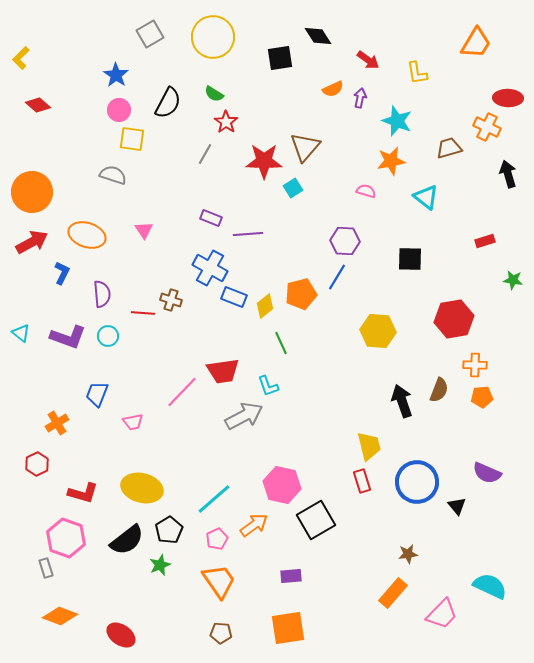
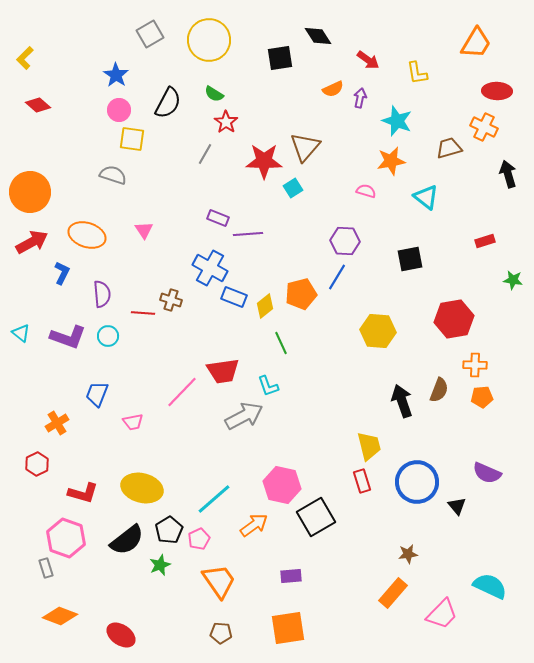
yellow circle at (213, 37): moved 4 px left, 3 px down
yellow L-shape at (21, 58): moved 4 px right
red ellipse at (508, 98): moved 11 px left, 7 px up
orange cross at (487, 127): moved 3 px left
orange circle at (32, 192): moved 2 px left
purple rectangle at (211, 218): moved 7 px right
black square at (410, 259): rotated 12 degrees counterclockwise
black square at (316, 520): moved 3 px up
pink pentagon at (217, 539): moved 18 px left
